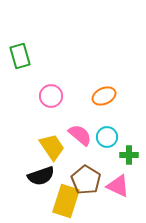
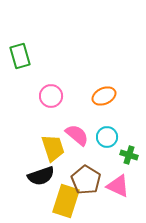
pink semicircle: moved 3 px left
yellow trapezoid: moved 1 px right, 1 px down; rotated 16 degrees clockwise
green cross: rotated 18 degrees clockwise
